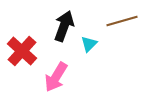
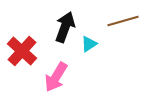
brown line: moved 1 px right
black arrow: moved 1 px right, 1 px down
cyan triangle: rotated 12 degrees clockwise
